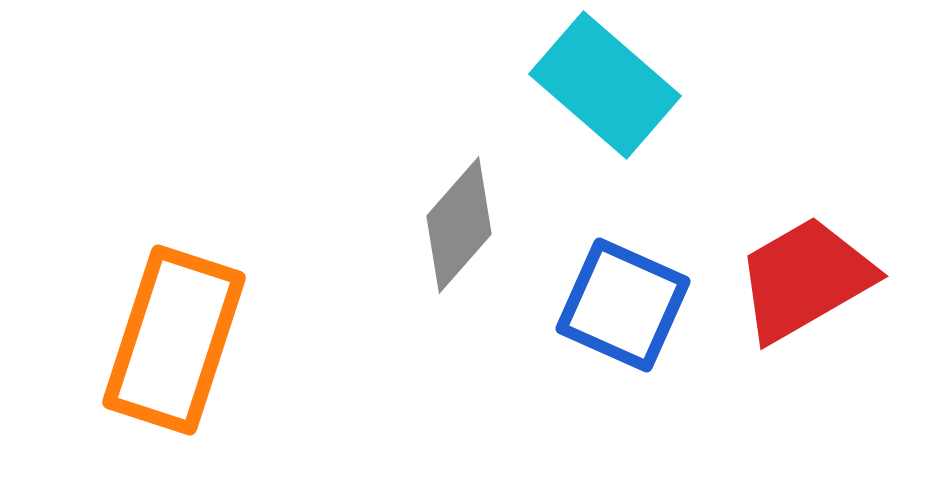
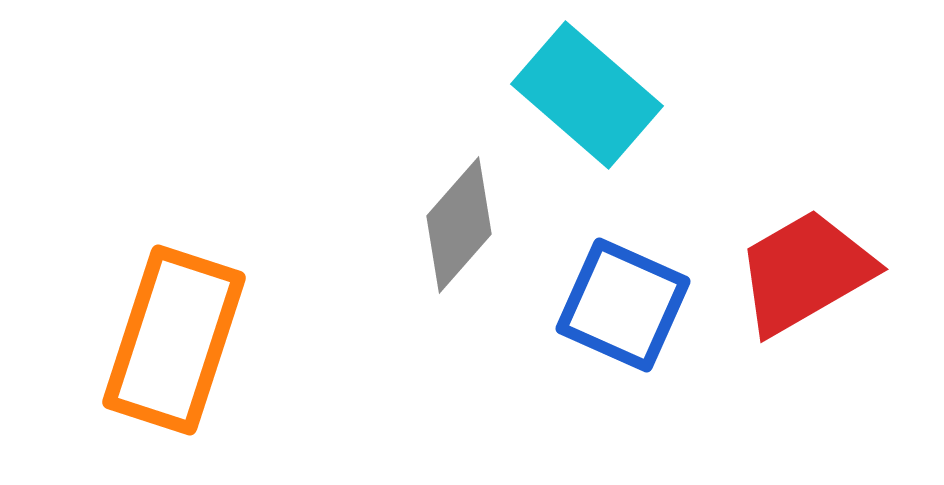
cyan rectangle: moved 18 px left, 10 px down
red trapezoid: moved 7 px up
